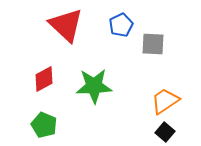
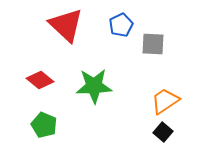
red diamond: moved 4 px left, 1 px down; rotated 68 degrees clockwise
black square: moved 2 px left
